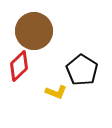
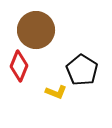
brown circle: moved 2 px right, 1 px up
red diamond: rotated 24 degrees counterclockwise
